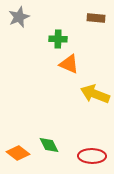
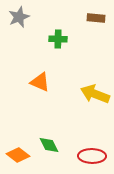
orange triangle: moved 29 px left, 18 px down
orange diamond: moved 2 px down
